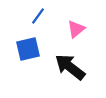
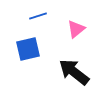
blue line: rotated 36 degrees clockwise
black arrow: moved 4 px right, 5 px down
